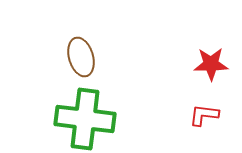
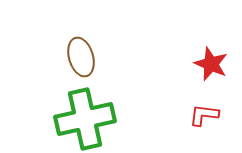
red star: rotated 24 degrees clockwise
green cross: rotated 20 degrees counterclockwise
